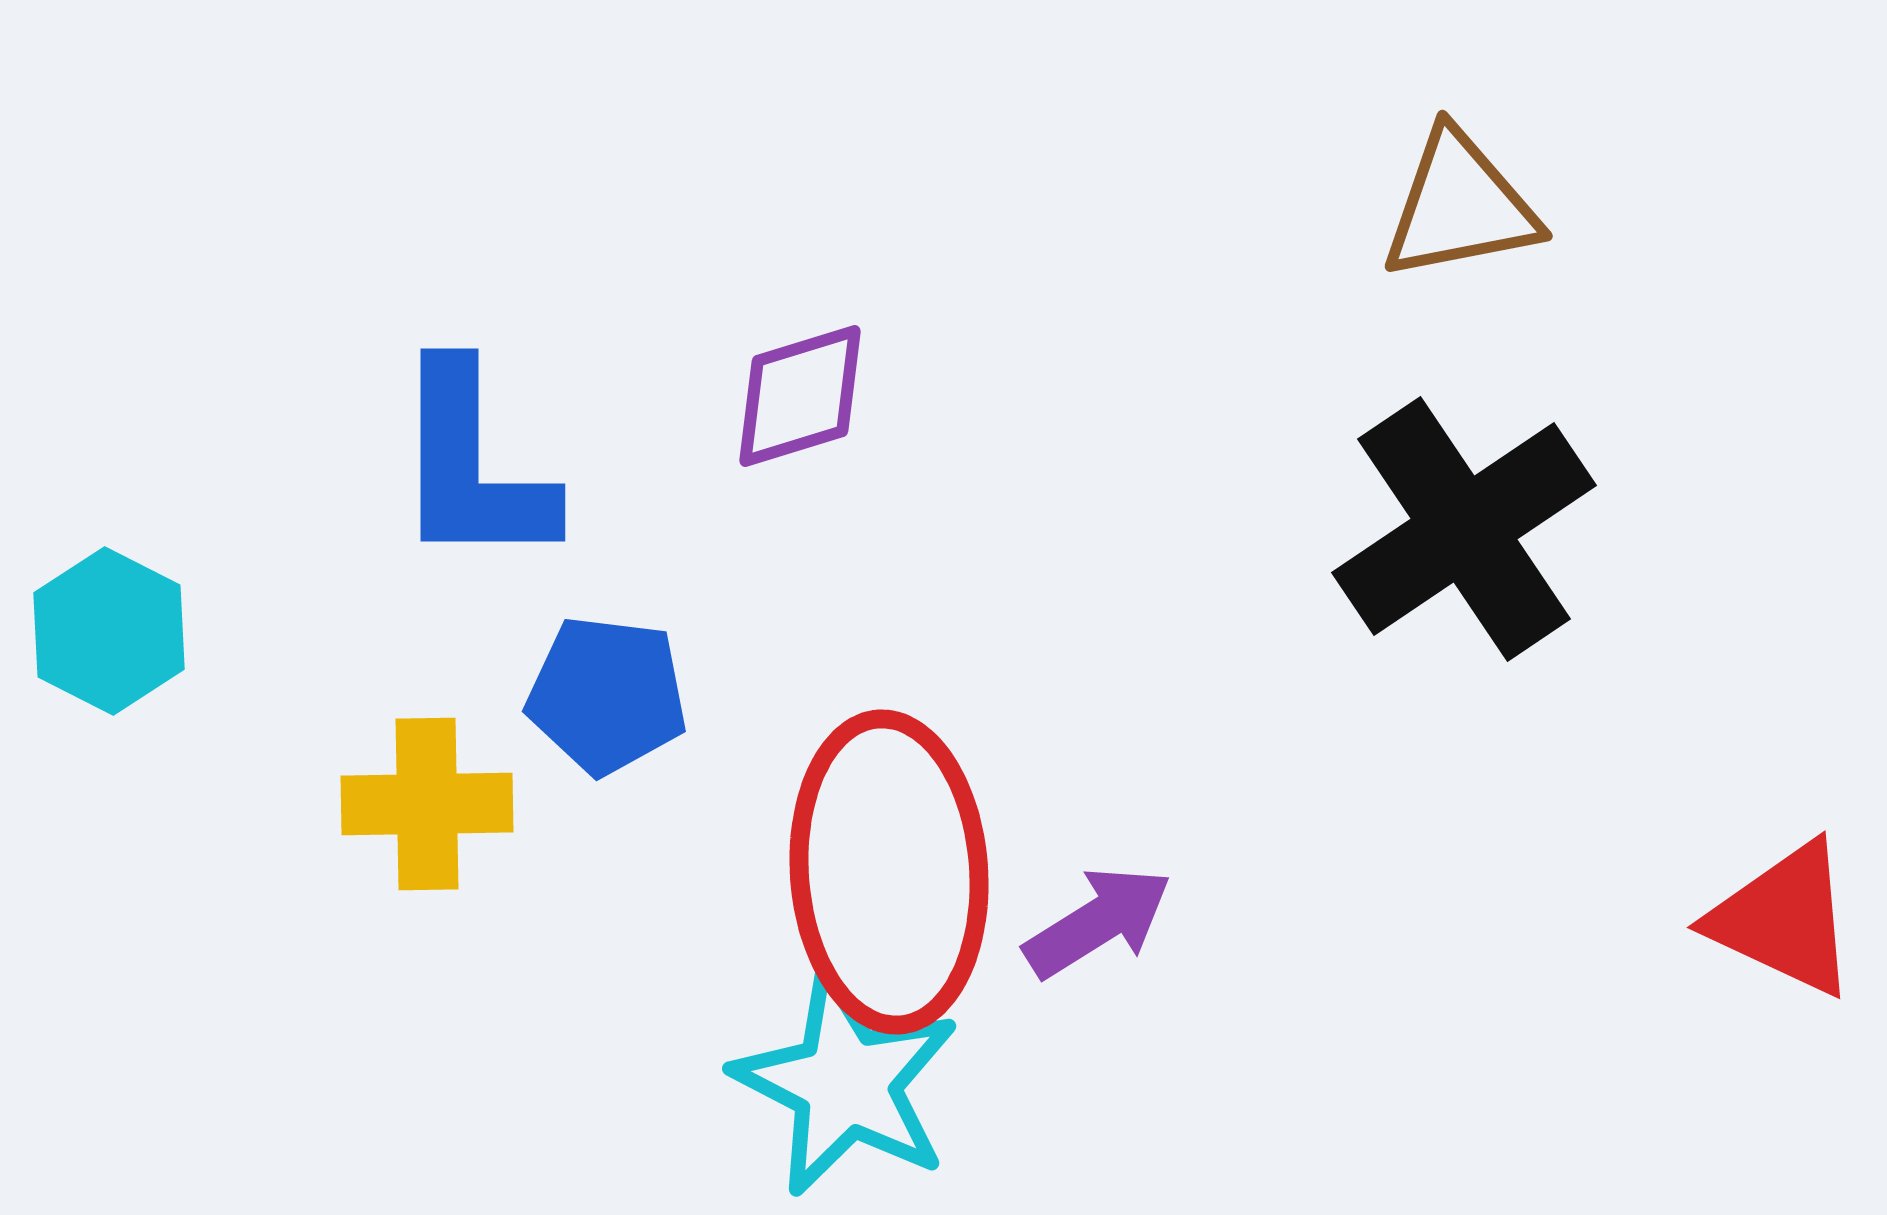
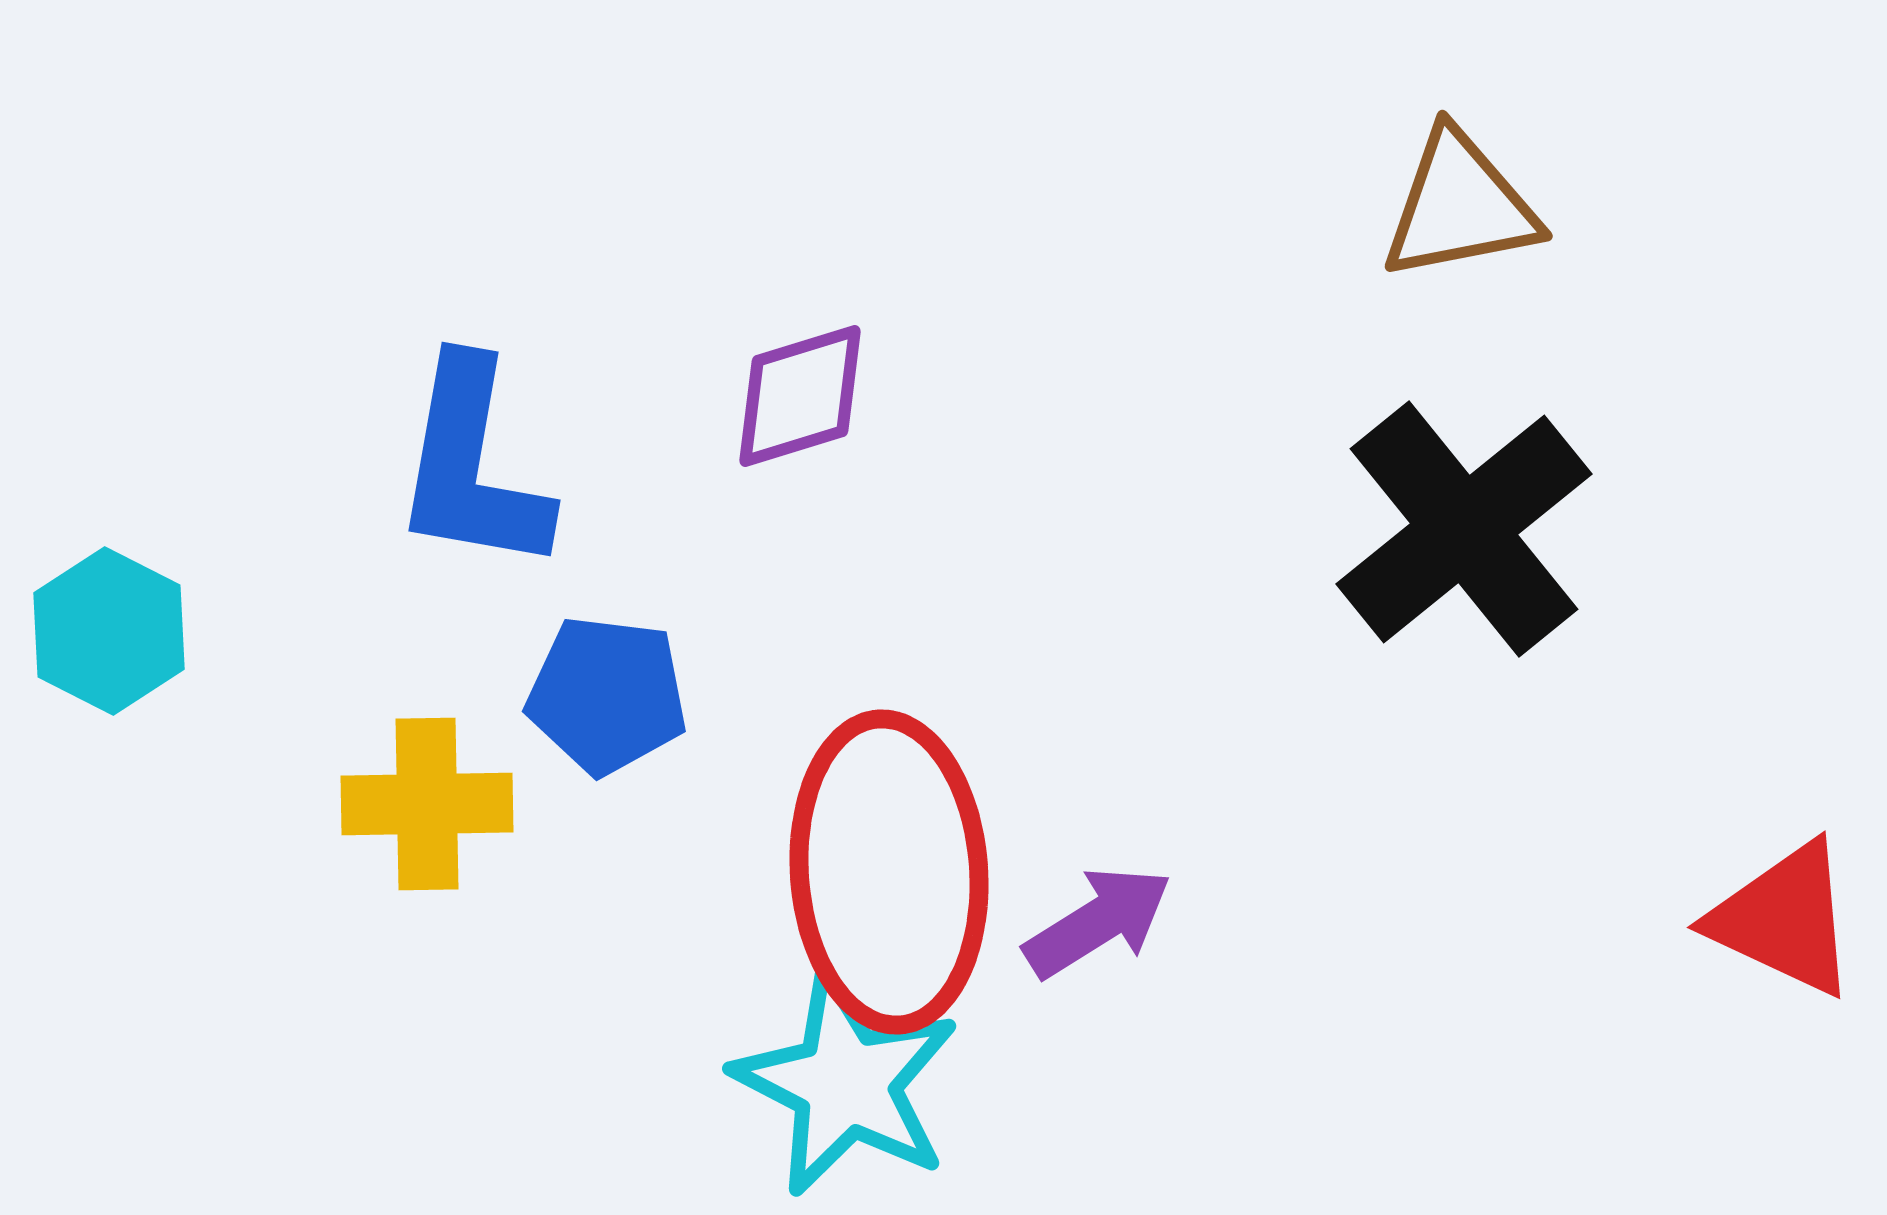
blue L-shape: rotated 10 degrees clockwise
black cross: rotated 5 degrees counterclockwise
